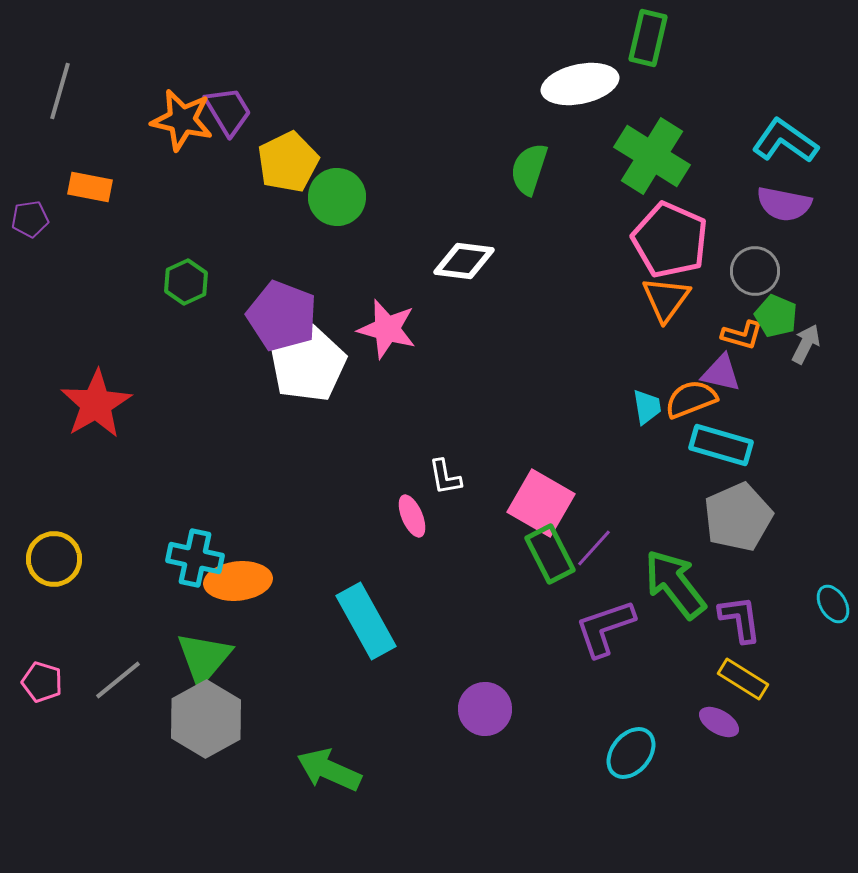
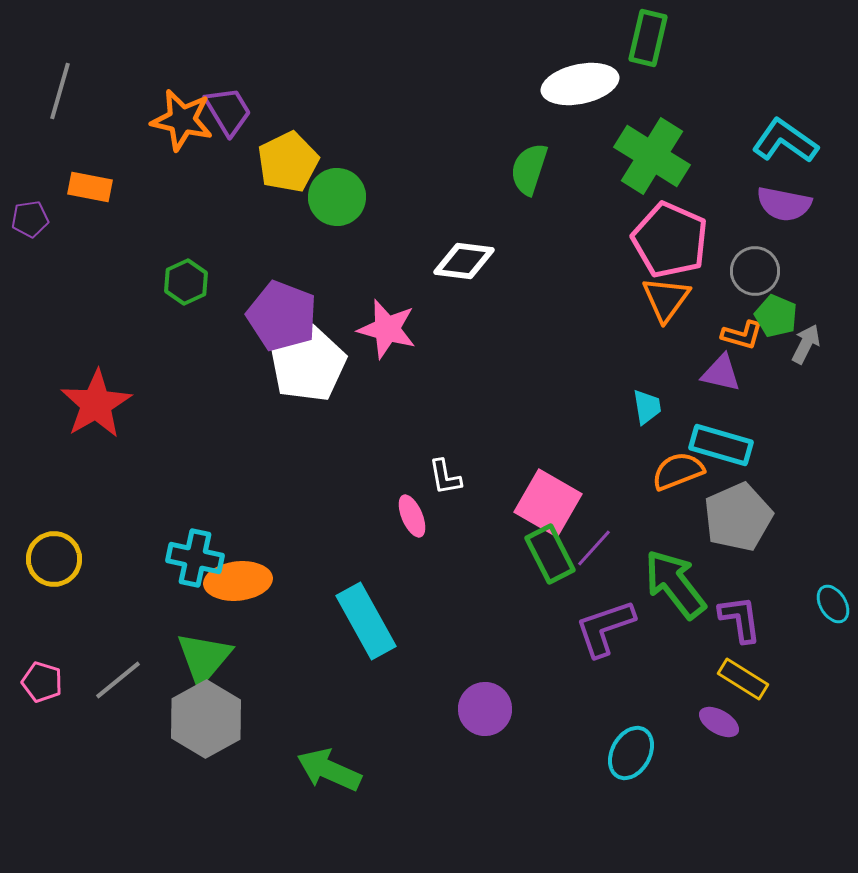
orange semicircle at (691, 399): moved 13 px left, 72 px down
pink square at (541, 503): moved 7 px right
cyan ellipse at (631, 753): rotated 10 degrees counterclockwise
